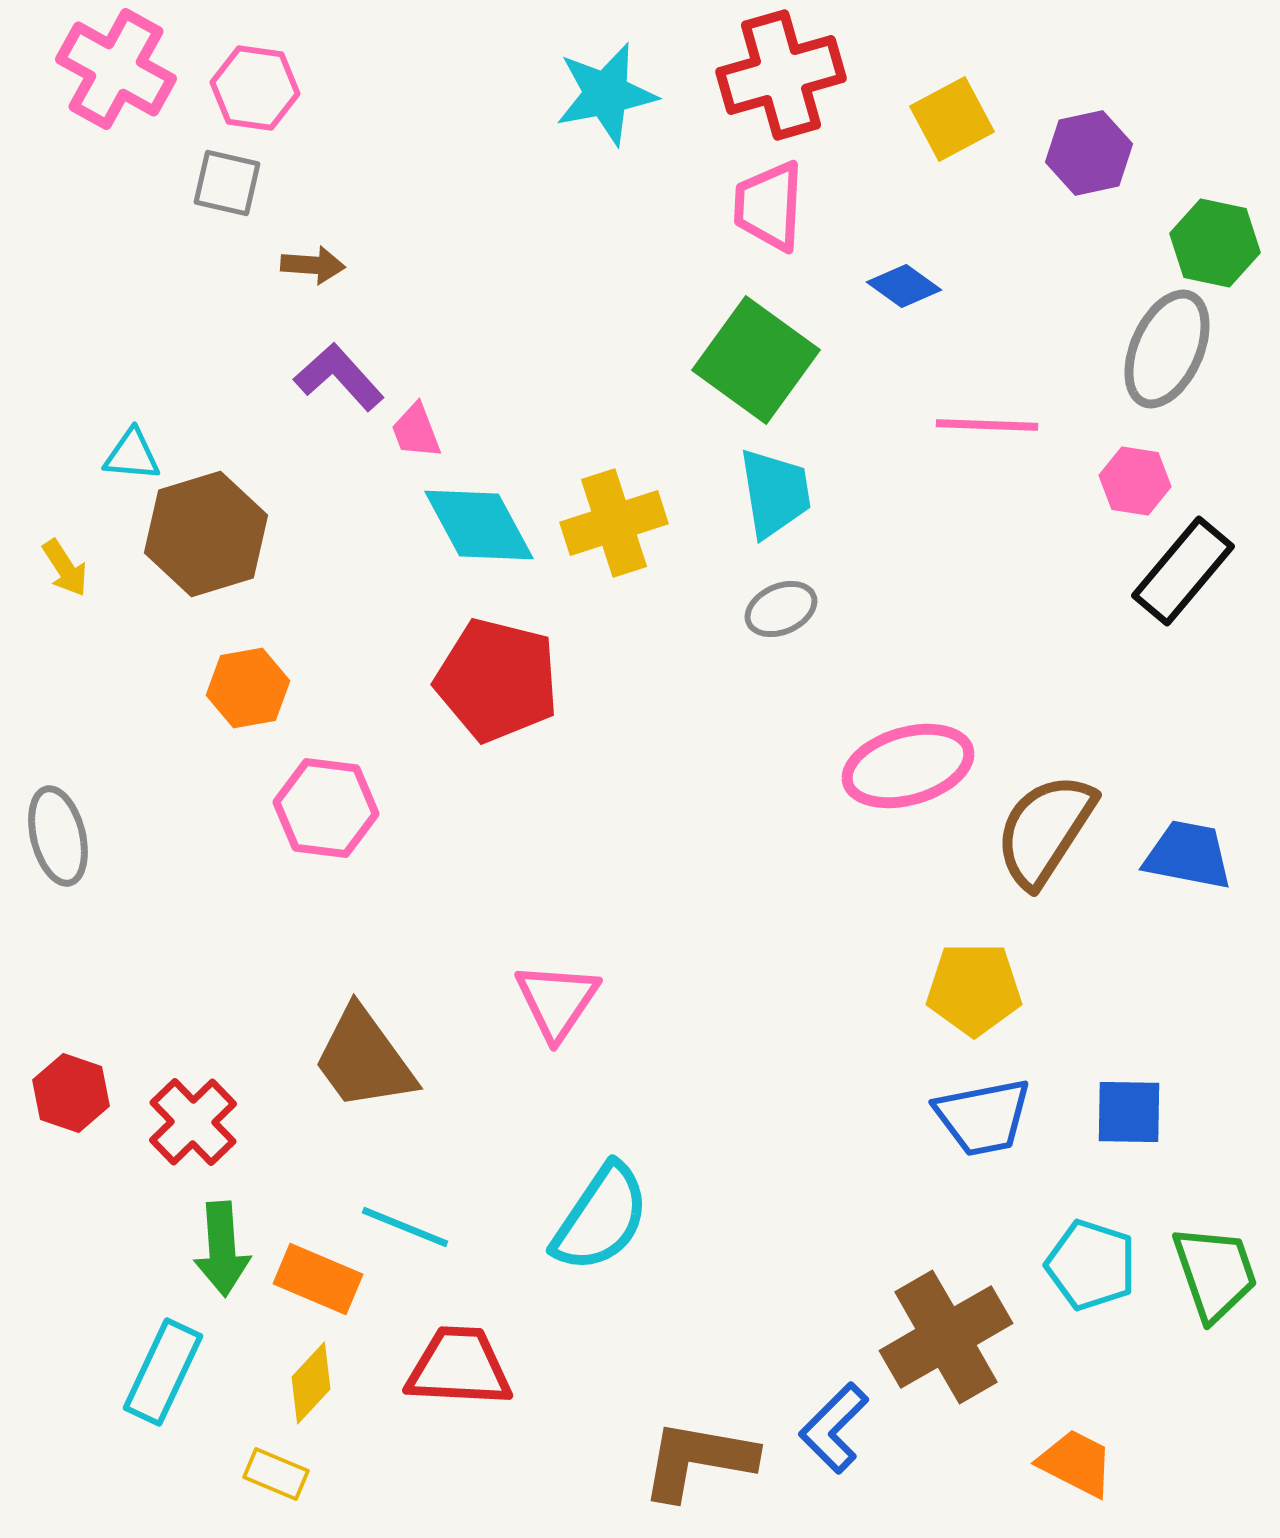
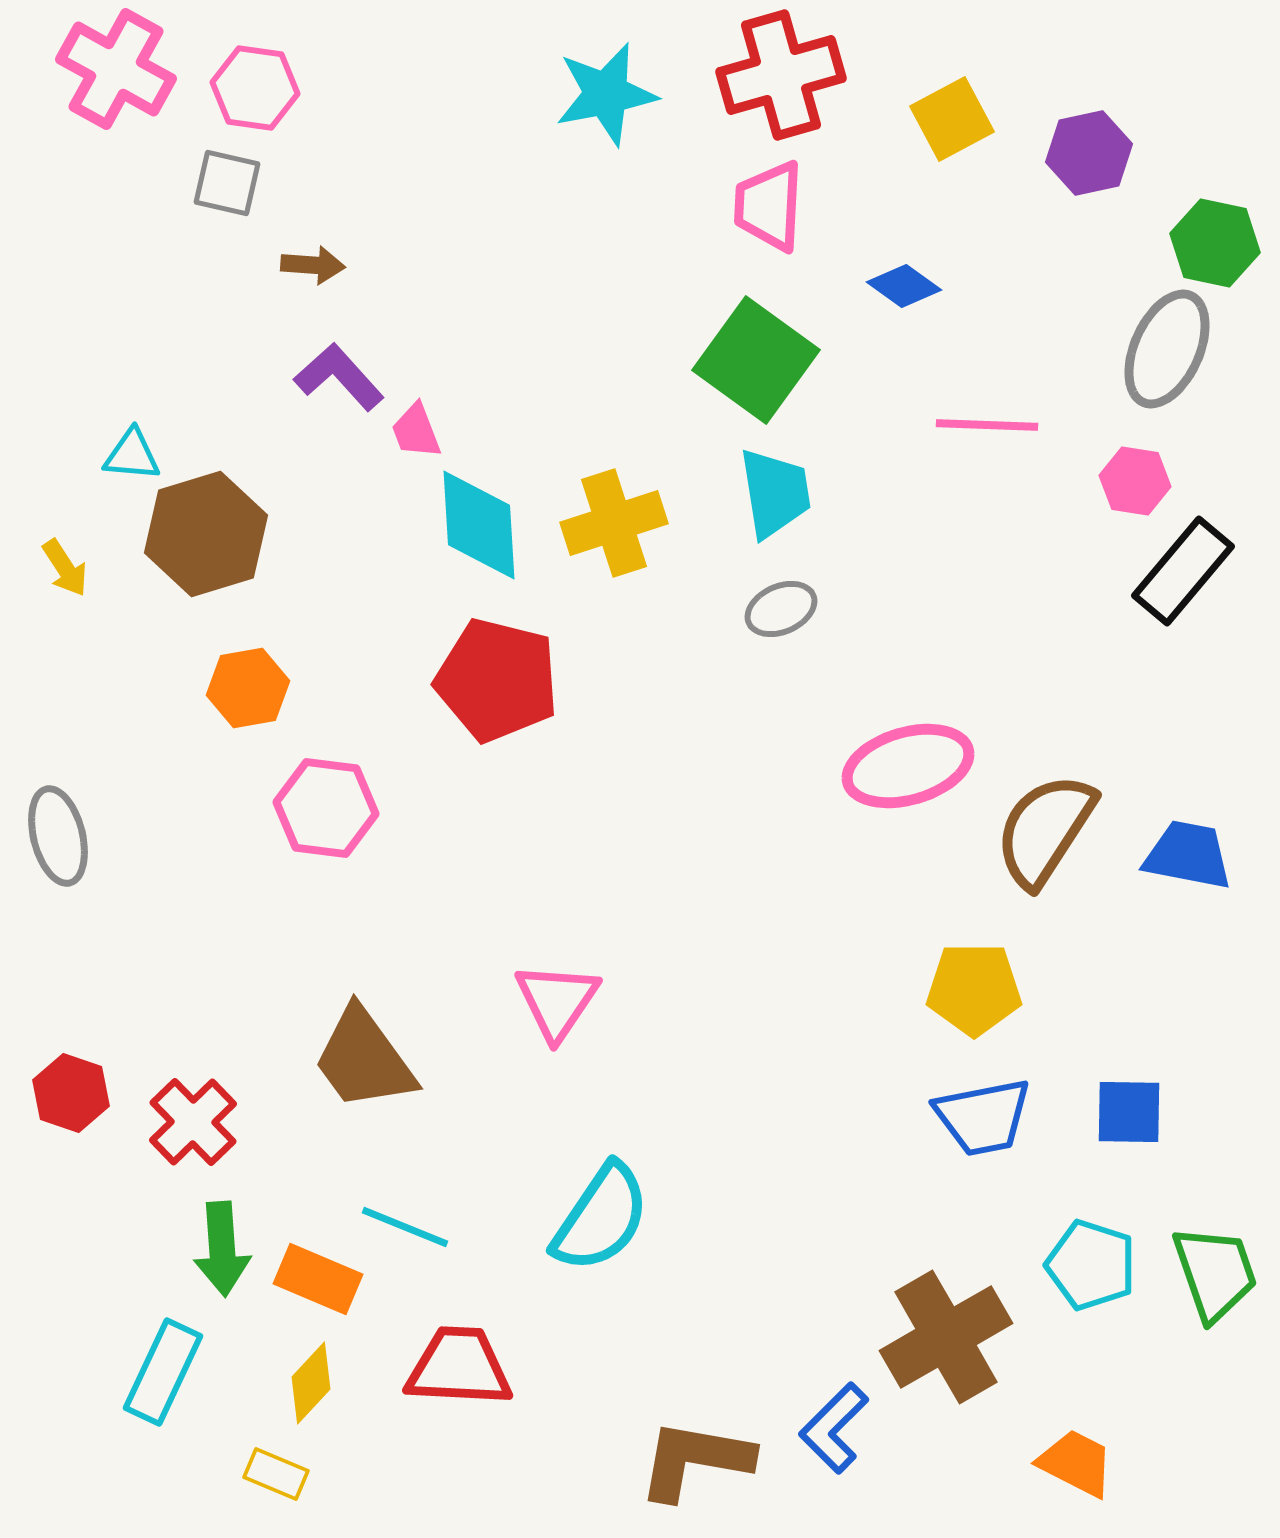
cyan diamond at (479, 525): rotated 25 degrees clockwise
brown L-shape at (698, 1460): moved 3 px left
